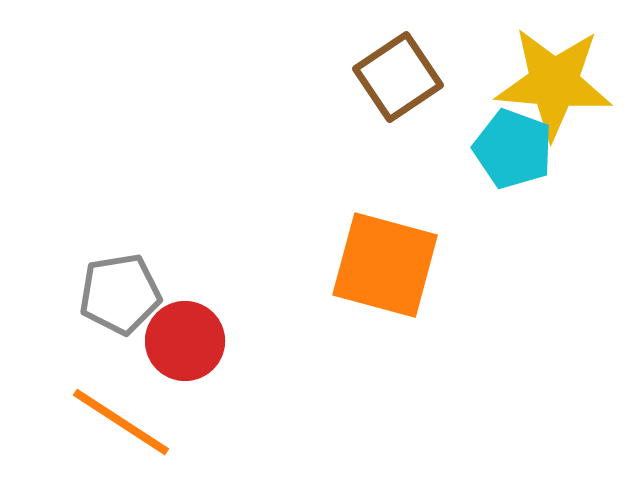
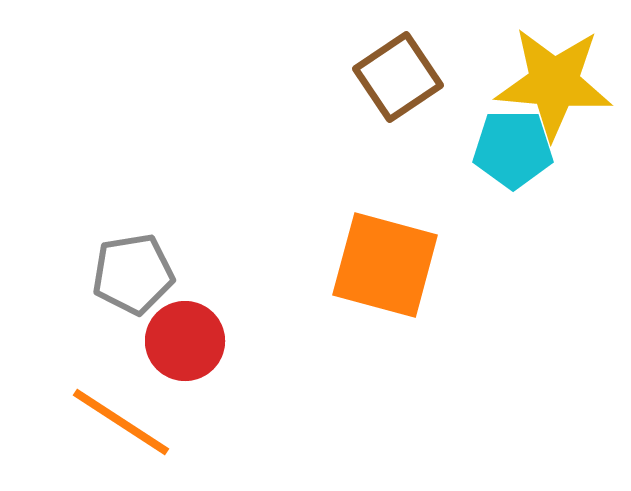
cyan pentagon: rotated 20 degrees counterclockwise
gray pentagon: moved 13 px right, 20 px up
